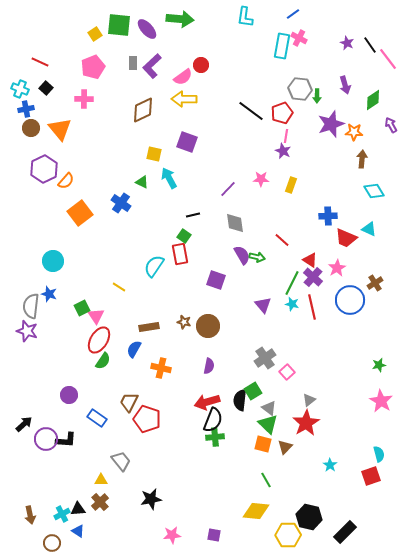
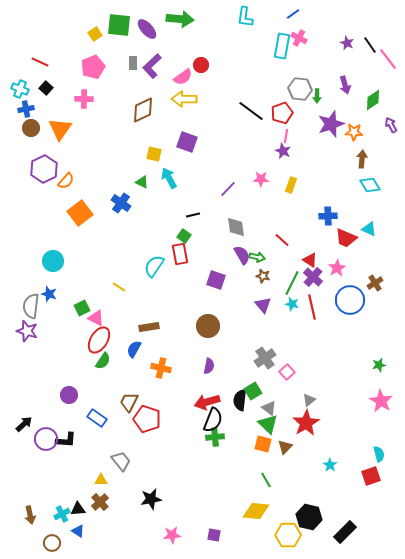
orange triangle at (60, 129): rotated 15 degrees clockwise
cyan diamond at (374, 191): moved 4 px left, 6 px up
gray diamond at (235, 223): moved 1 px right, 4 px down
pink triangle at (96, 316): moved 2 px down; rotated 30 degrees counterclockwise
brown star at (184, 322): moved 79 px right, 46 px up
